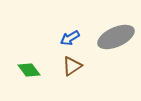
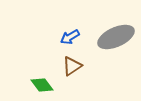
blue arrow: moved 1 px up
green diamond: moved 13 px right, 15 px down
